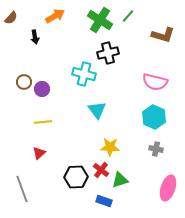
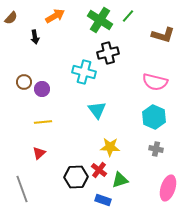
cyan cross: moved 2 px up
red cross: moved 2 px left
blue rectangle: moved 1 px left, 1 px up
